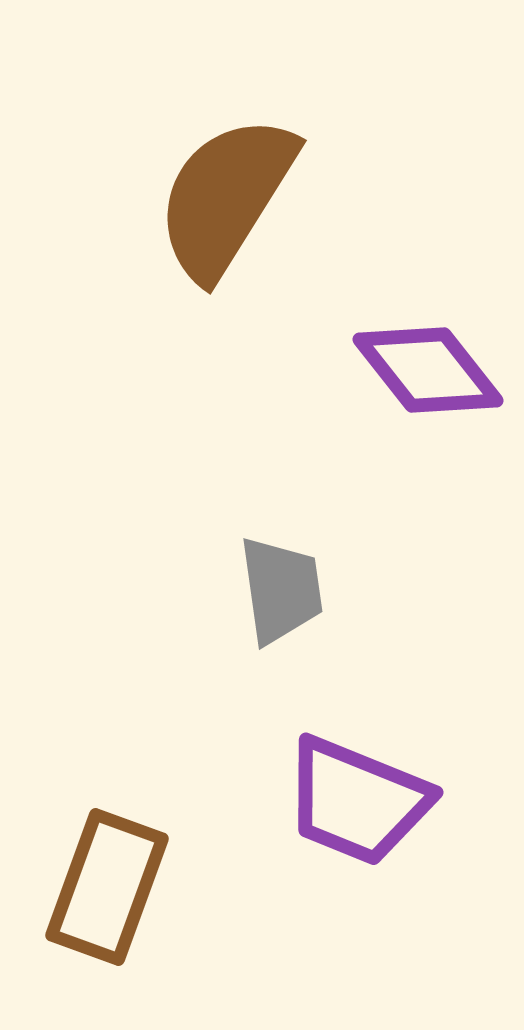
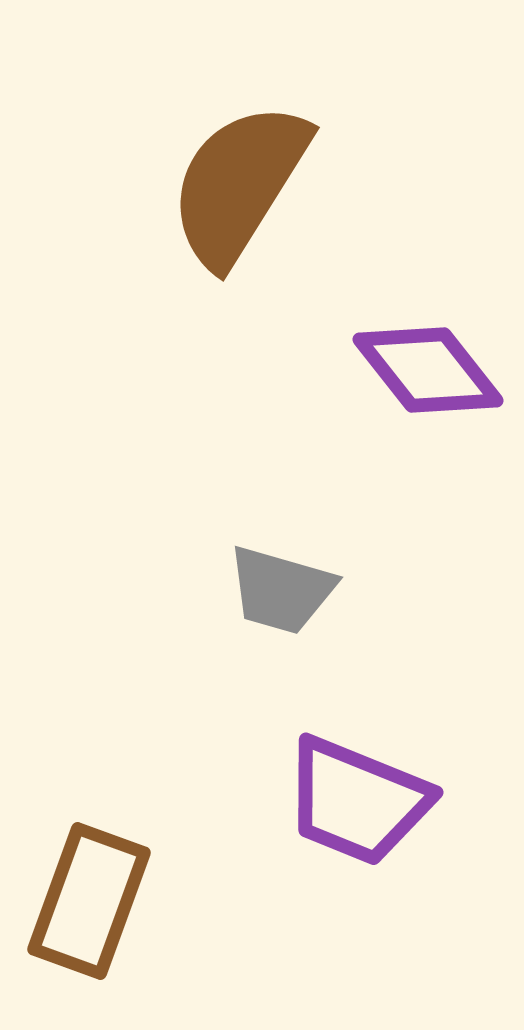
brown semicircle: moved 13 px right, 13 px up
gray trapezoid: rotated 114 degrees clockwise
brown rectangle: moved 18 px left, 14 px down
